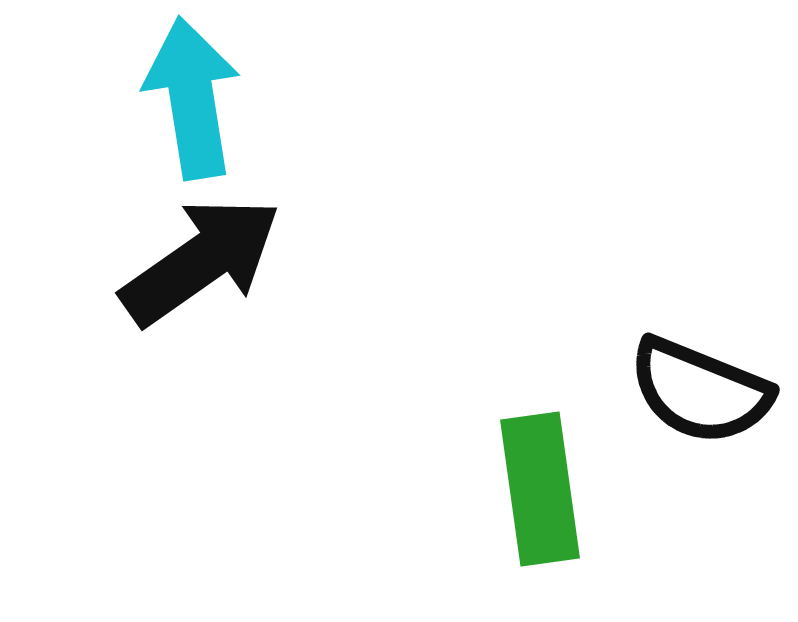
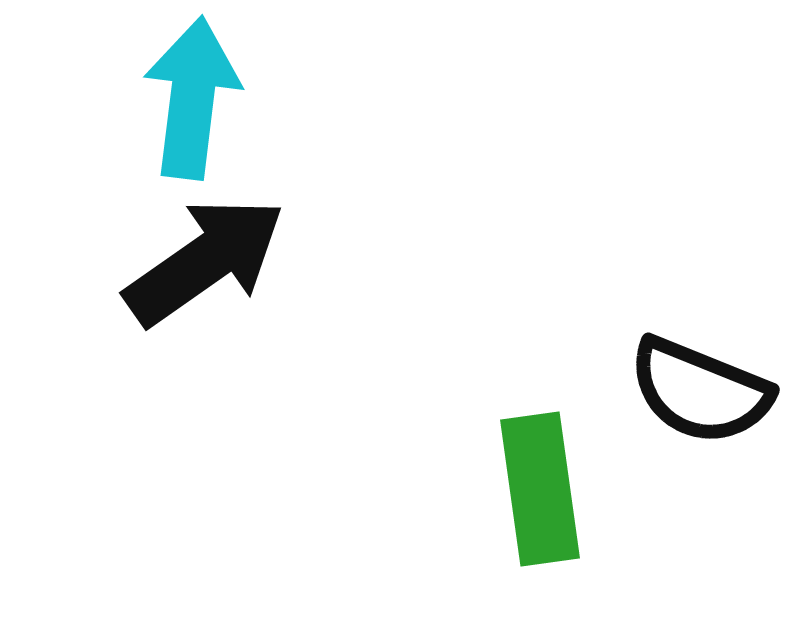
cyan arrow: rotated 16 degrees clockwise
black arrow: moved 4 px right
